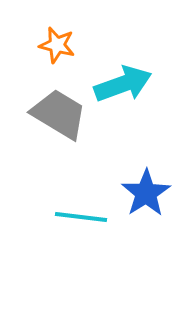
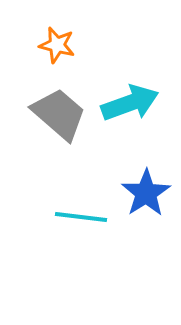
cyan arrow: moved 7 px right, 19 px down
gray trapezoid: rotated 10 degrees clockwise
